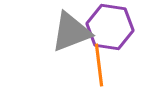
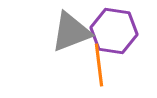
purple hexagon: moved 4 px right, 4 px down
